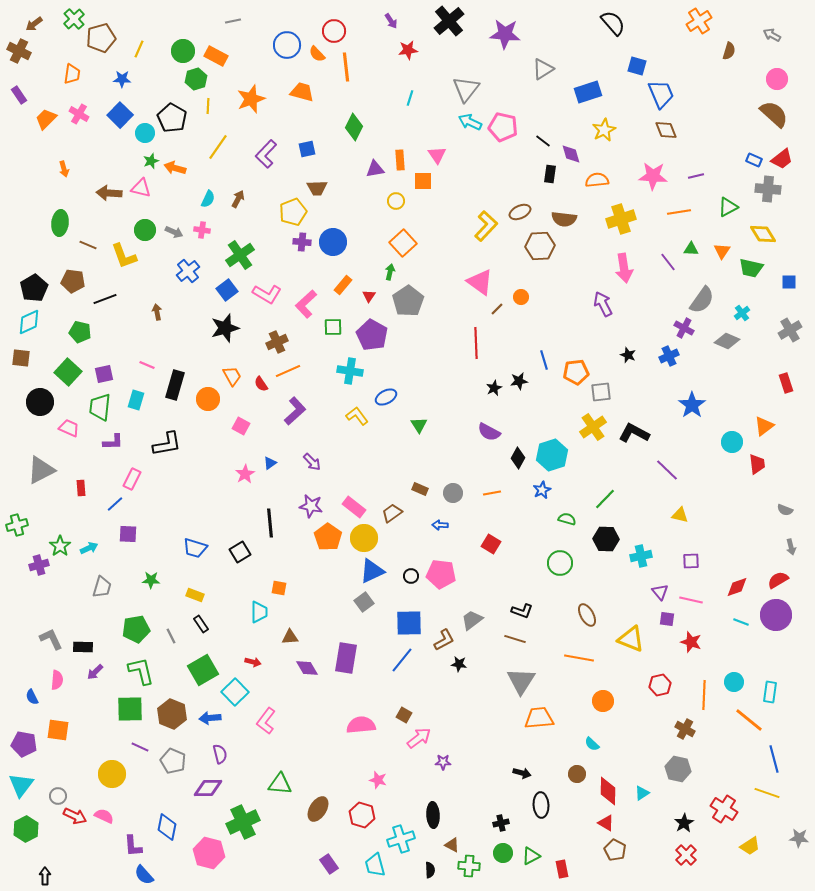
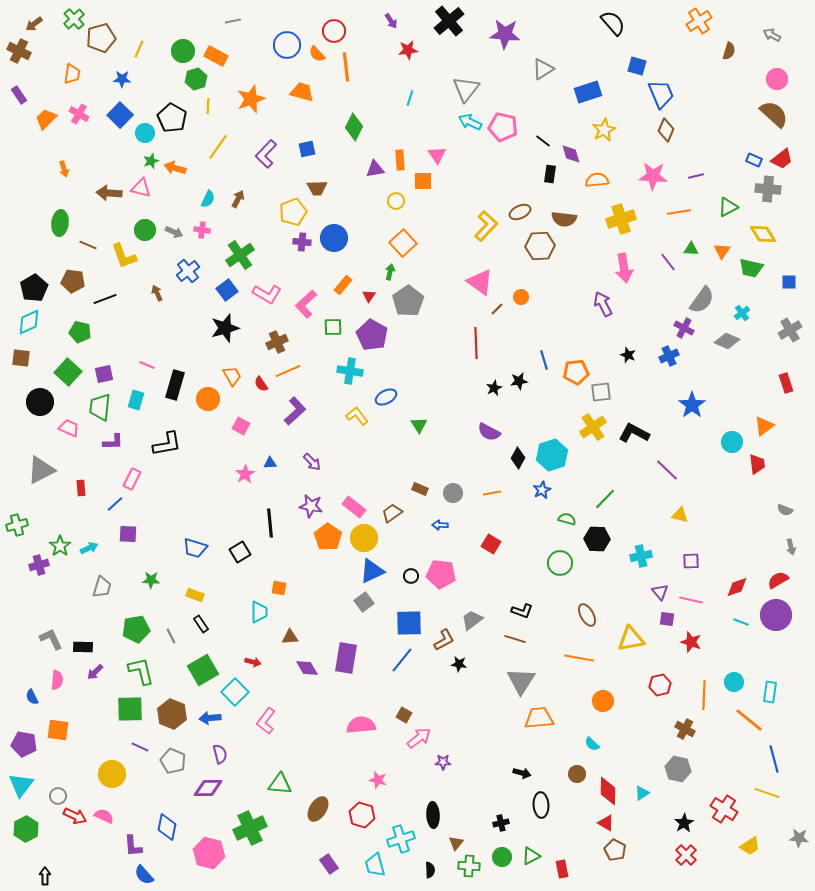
brown diamond at (666, 130): rotated 45 degrees clockwise
blue circle at (333, 242): moved 1 px right, 4 px up
brown arrow at (157, 312): moved 19 px up; rotated 14 degrees counterclockwise
blue triangle at (270, 463): rotated 32 degrees clockwise
black hexagon at (606, 539): moved 9 px left
yellow triangle at (631, 639): rotated 32 degrees counterclockwise
green cross at (243, 822): moved 7 px right, 6 px down
brown triangle at (452, 845): moved 4 px right, 2 px up; rotated 42 degrees clockwise
green circle at (503, 853): moved 1 px left, 4 px down
